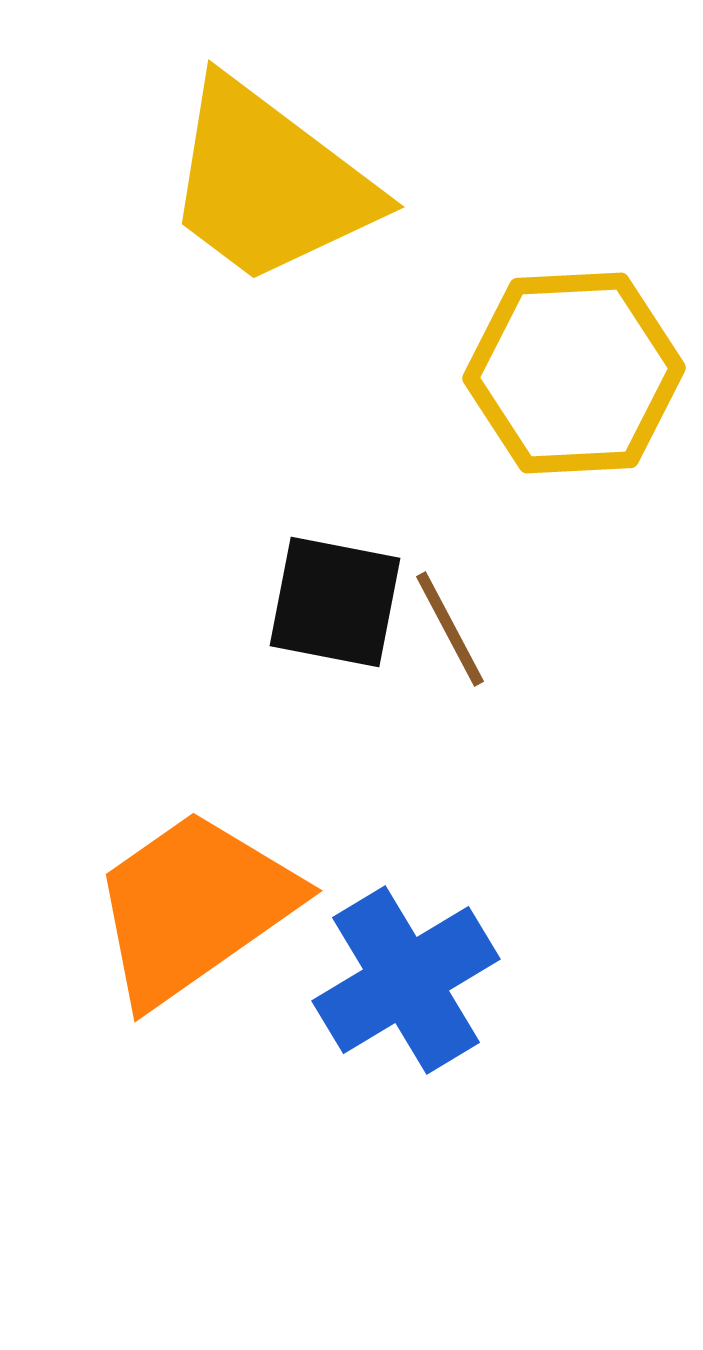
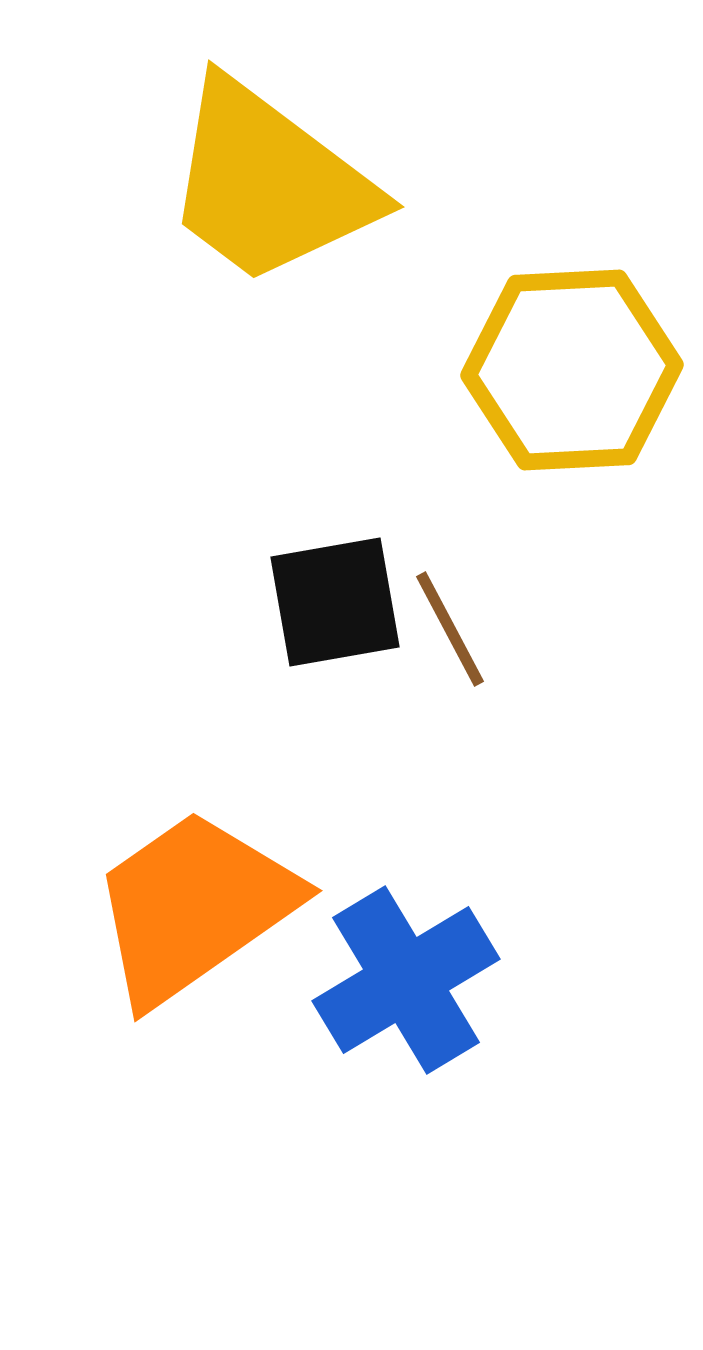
yellow hexagon: moved 2 px left, 3 px up
black square: rotated 21 degrees counterclockwise
